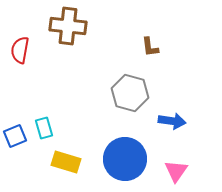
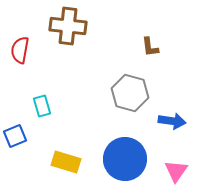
cyan rectangle: moved 2 px left, 22 px up
